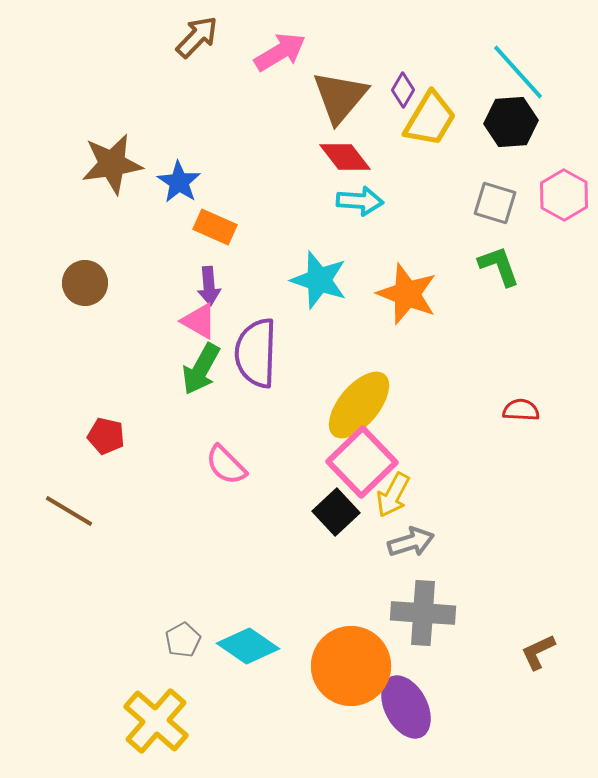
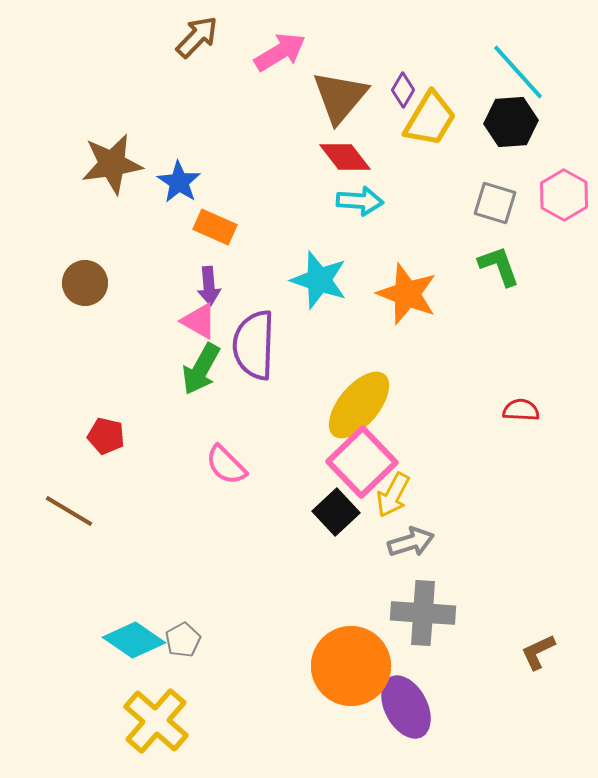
purple semicircle: moved 2 px left, 8 px up
cyan diamond: moved 114 px left, 6 px up
